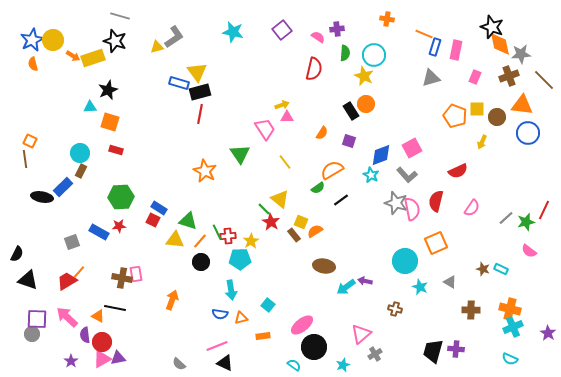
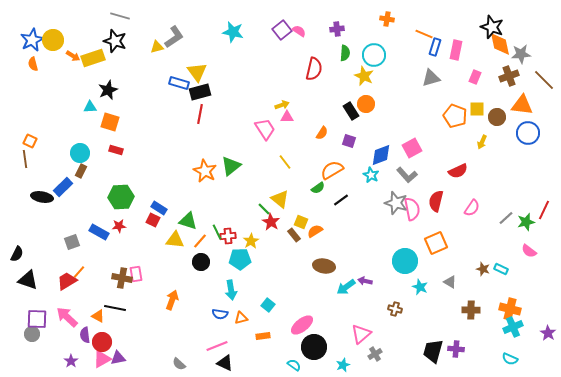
pink semicircle at (318, 37): moved 19 px left, 6 px up
green triangle at (240, 154): moved 9 px left, 12 px down; rotated 25 degrees clockwise
